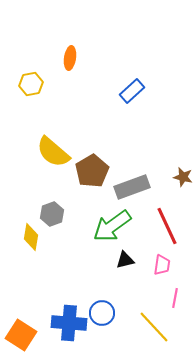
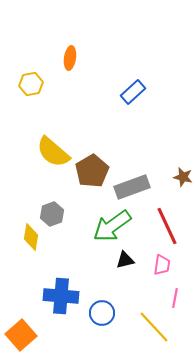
blue rectangle: moved 1 px right, 1 px down
blue cross: moved 8 px left, 27 px up
orange square: rotated 16 degrees clockwise
